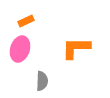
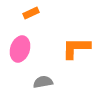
orange rectangle: moved 5 px right, 8 px up
gray semicircle: moved 1 px right, 1 px down; rotated 102 degrees counterclockwise
